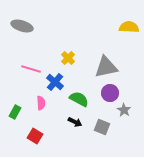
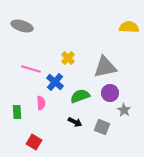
gray triangle: moved 1 px left
green semicircle: moved 1 px right, 3 px up; rotated 48 degrees counterclockwise
green rectangle: moved 2 px right; rotated 32 degrees counterclockwise
red square: moved 1 px left, 6 px down
